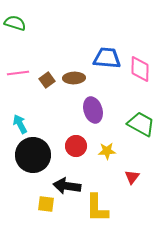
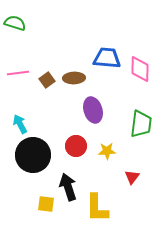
green trapezoid: rotated 68 degrees clockwise
black arrow: moved 1 px right, 1 px down; rotated 64 degrees clockwise
